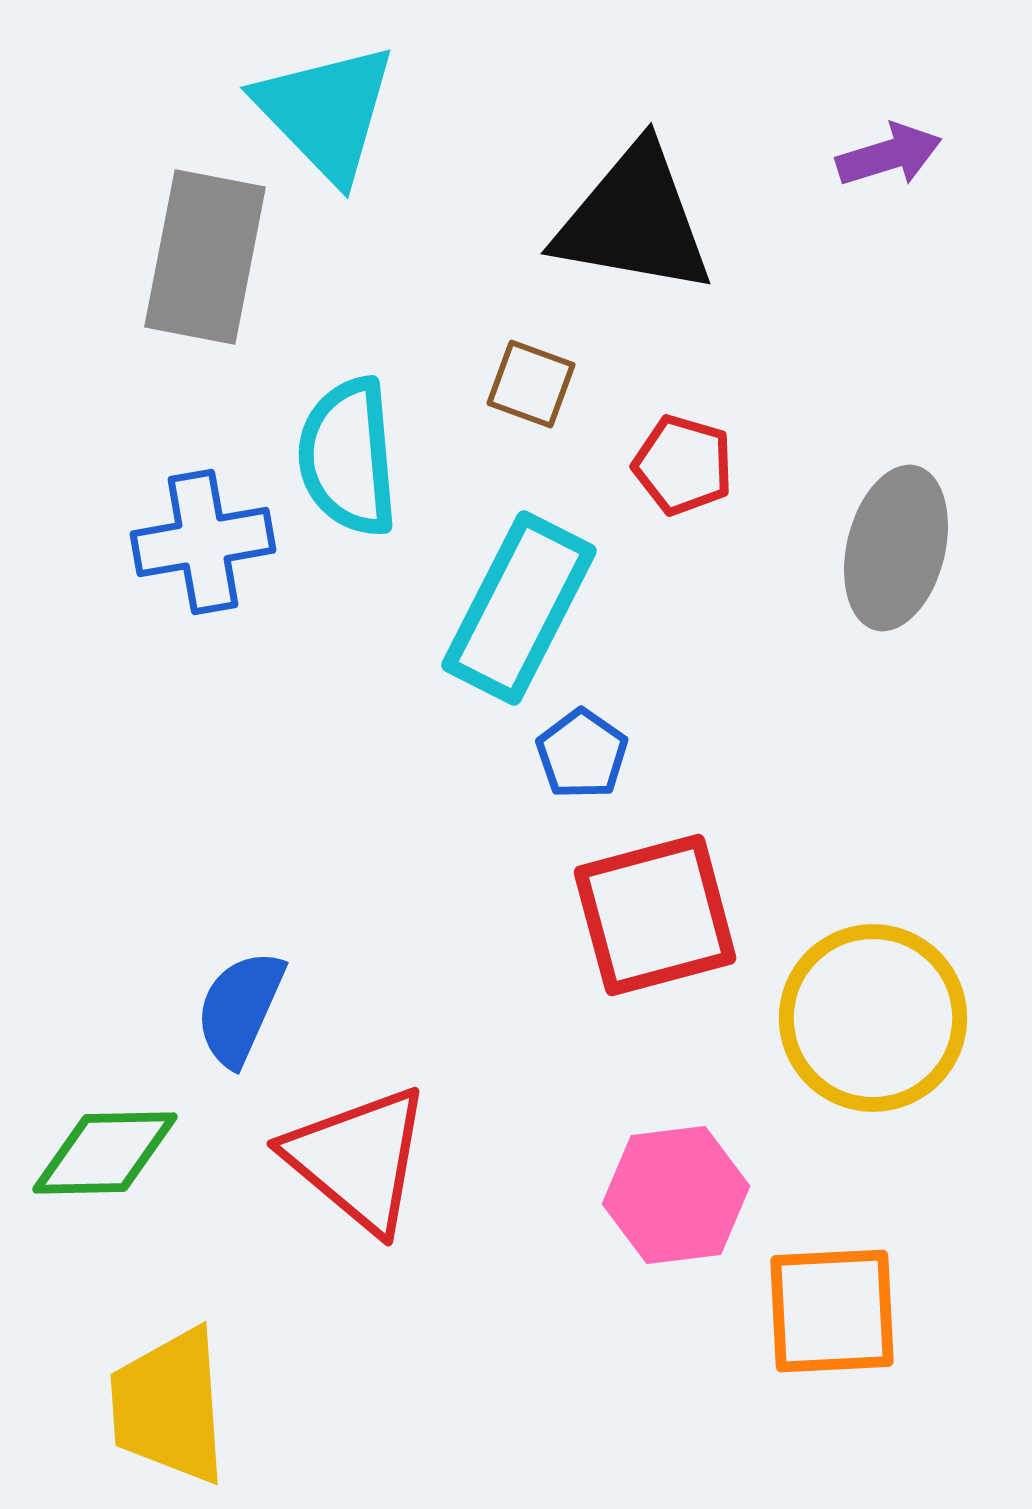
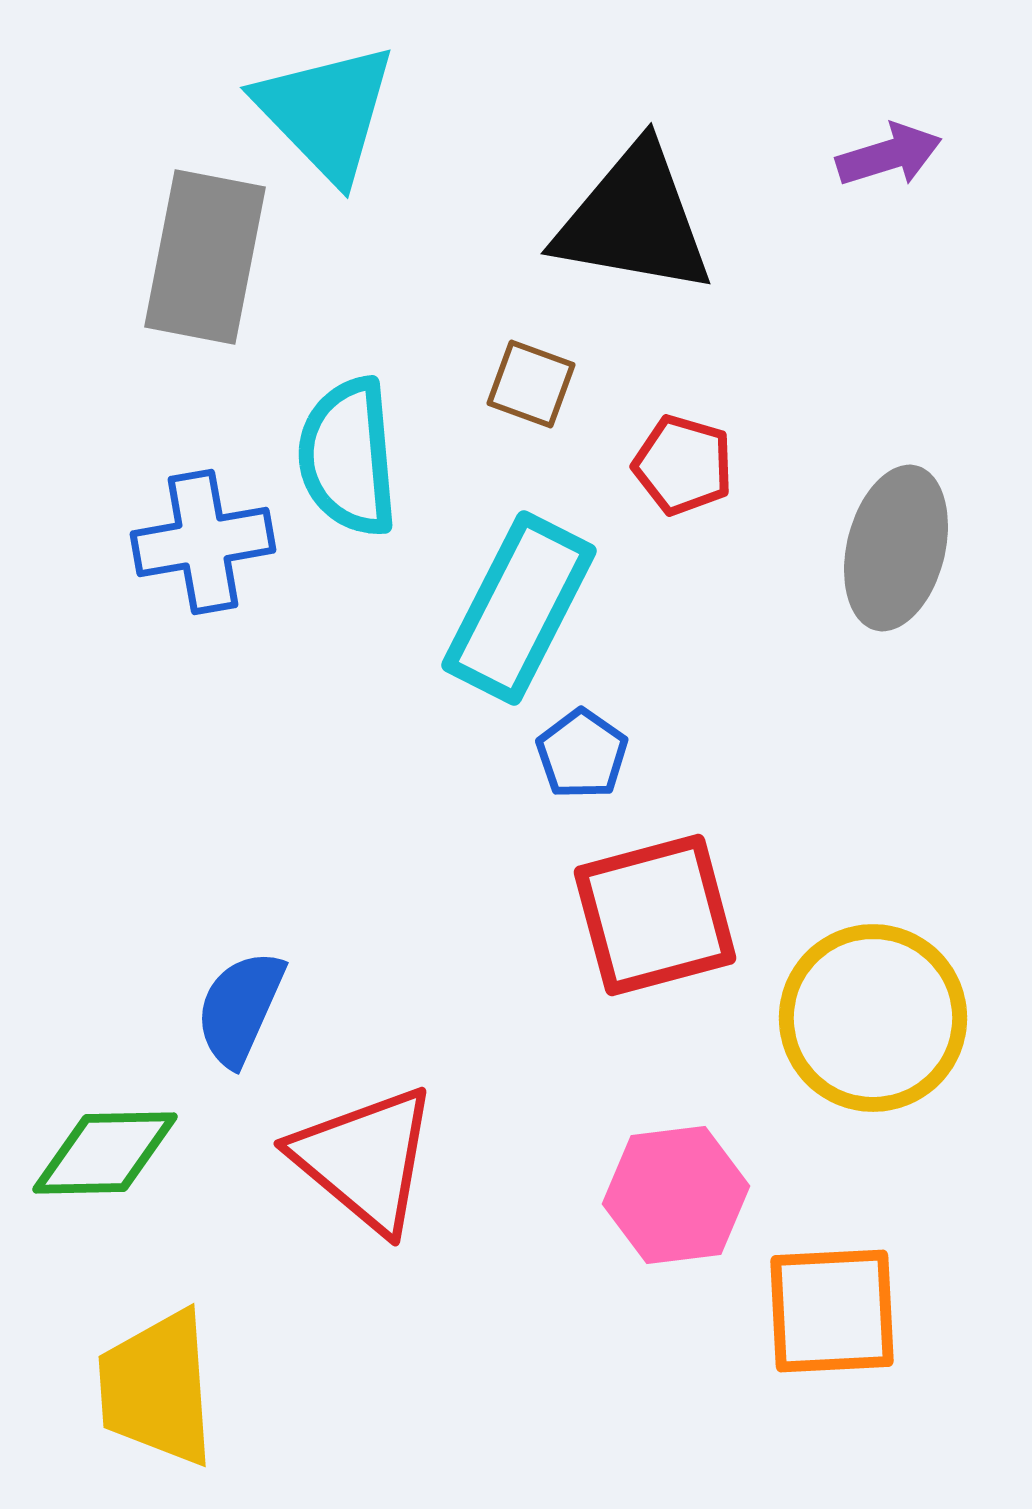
red triangle: moved 7 px right
yellow trapezoid: moved 12 px left, 18 px up
